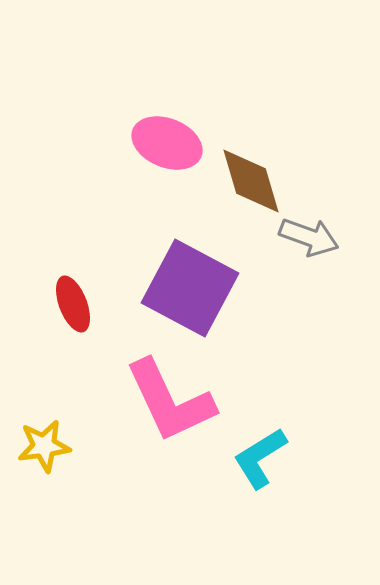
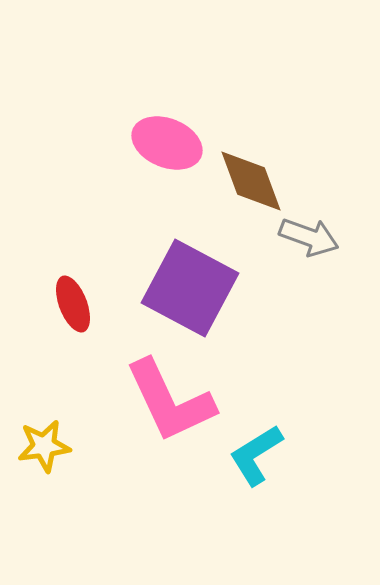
brown diamond: rotated 4 degrees counterclockwise
cyan L-shape: moved 4 px left, 3 px up
